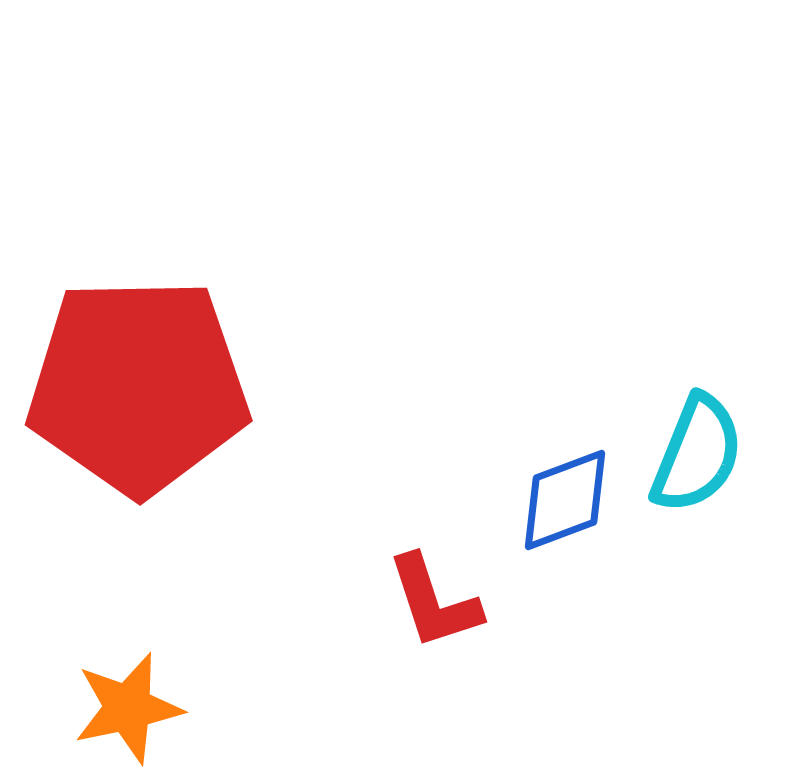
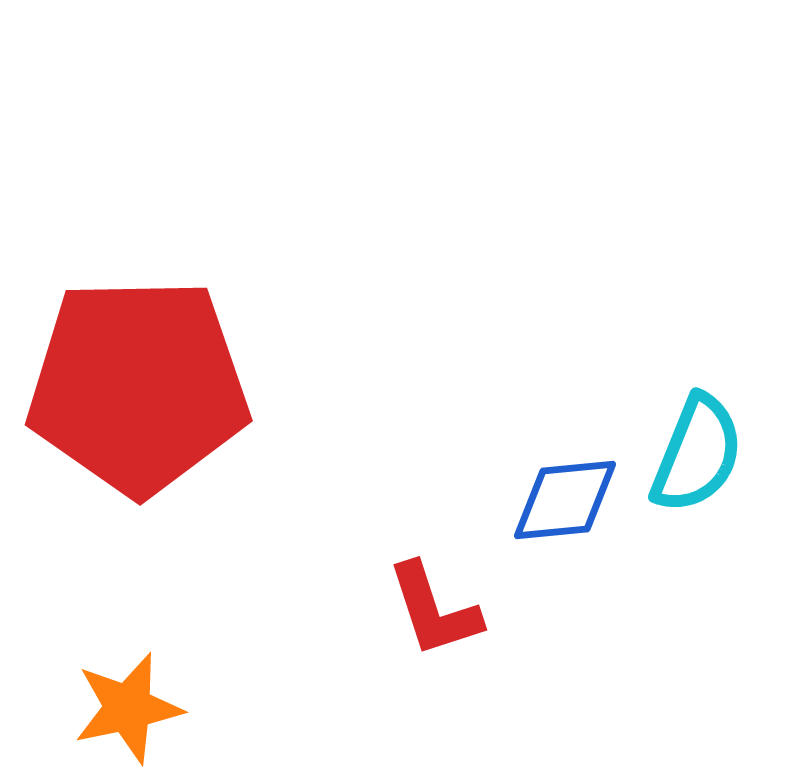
blue diamond: rotated 15 degrees clockwise
red L-shape: moved 8 px down
